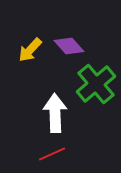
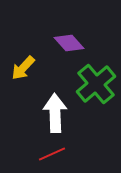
purple diamond: moved 3 px up
yellow arrow: moved 7 px left, 18 px down
